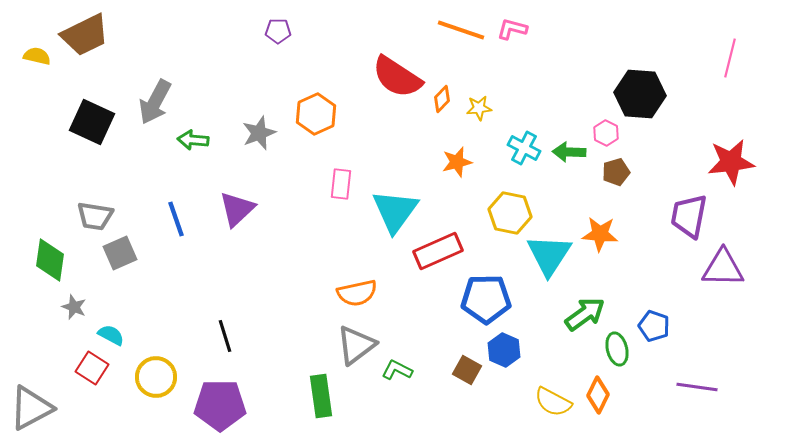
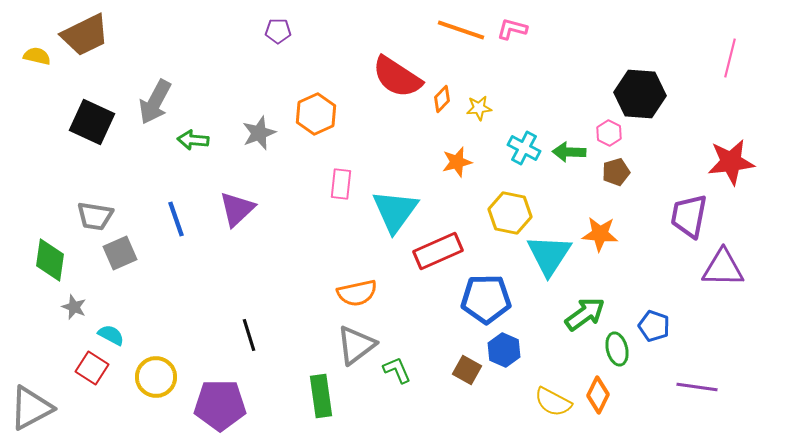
pink hexagon at (606, 133): moved 3 px right
black line at (225, 336): moved 24 px right, 1 px up
green L-shape at (397, 370): rotated 40 degrees clockwise
